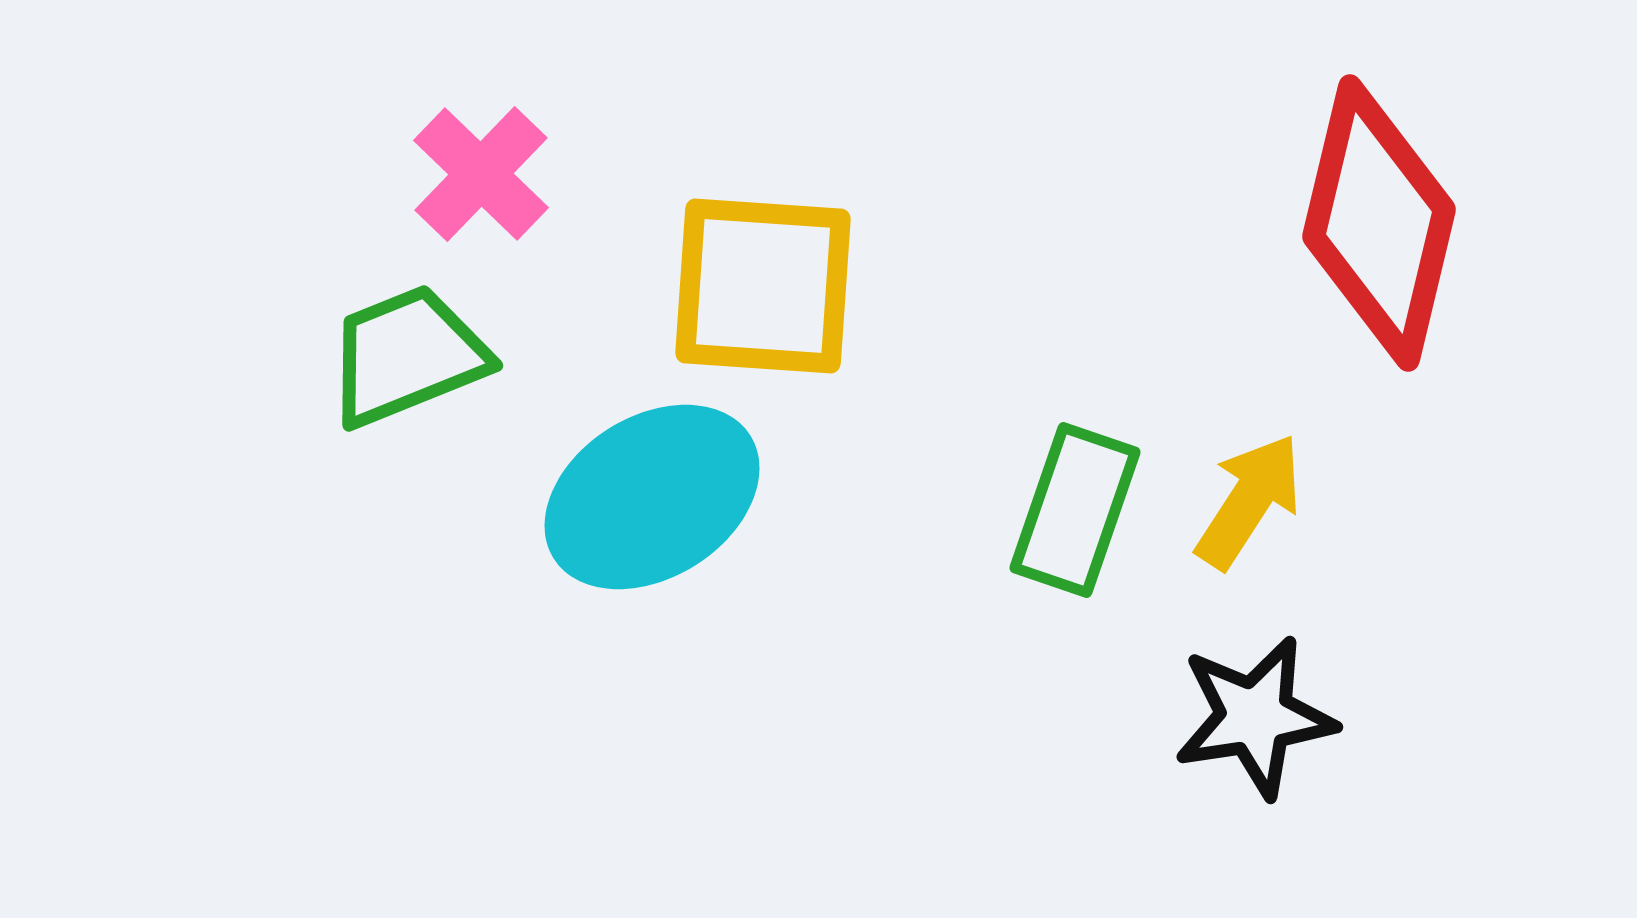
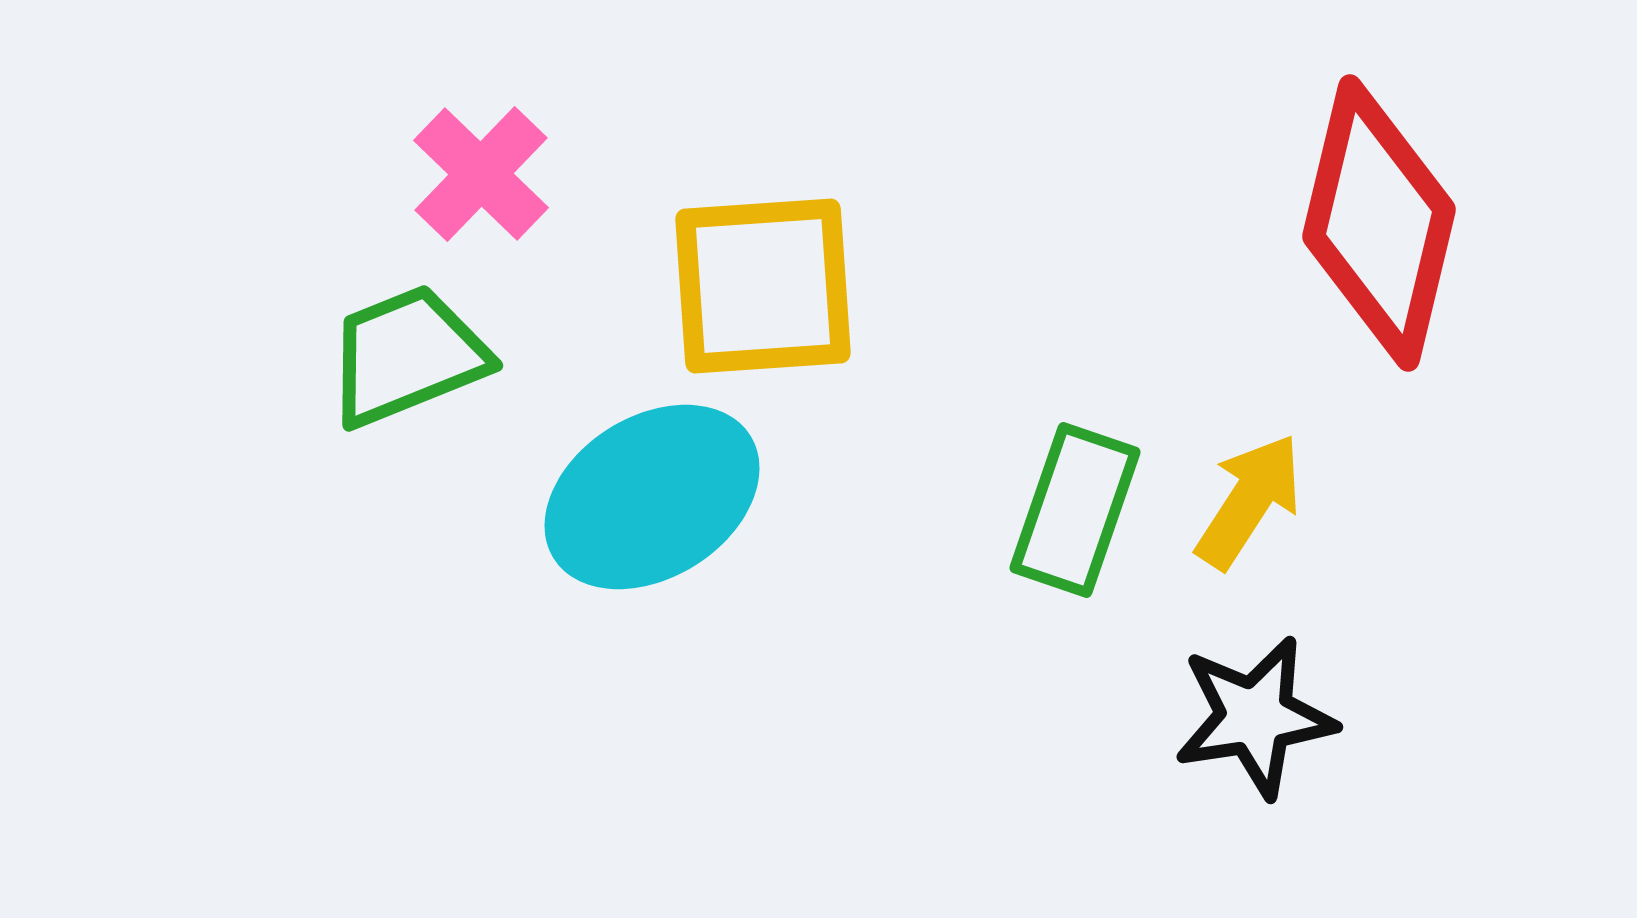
yellow square: rotated 8 degrees counterclockwise
